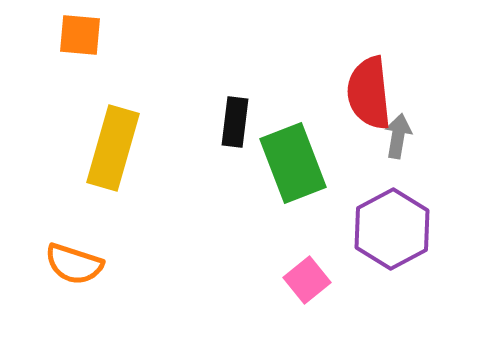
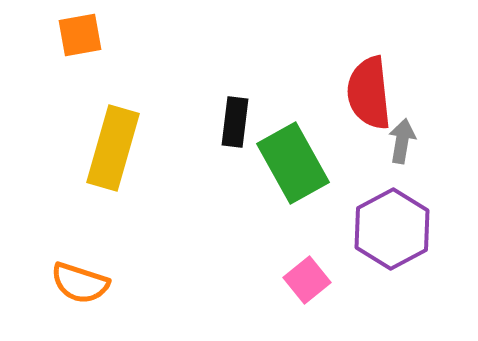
orange square: rotated 15 degrees counterclockwise
gray arrow: moved 4 px right, 5 px down
green rectangle: rotated 8 degrees counterclockwise
orange semicircle: moved 6 px right, 19 px down
